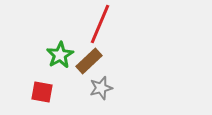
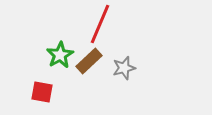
gray star: moved 23 px right, 20 px up
